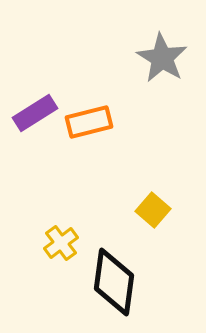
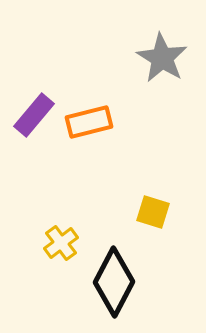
purple rectangle: moved 1 px left, 2 px down; rotated 18 degrees counterclockwise
yellow square: moved 2 px down; rotated 24 degrees counterclockwise
black diamond: rotated 20 degrees clockwise
